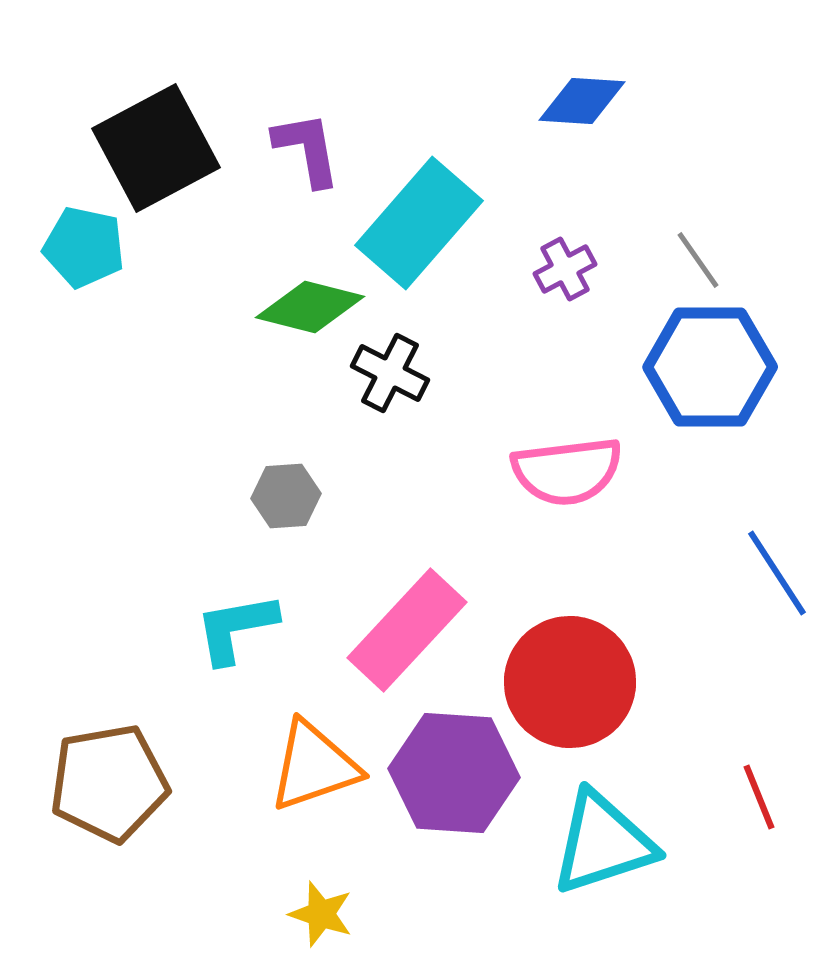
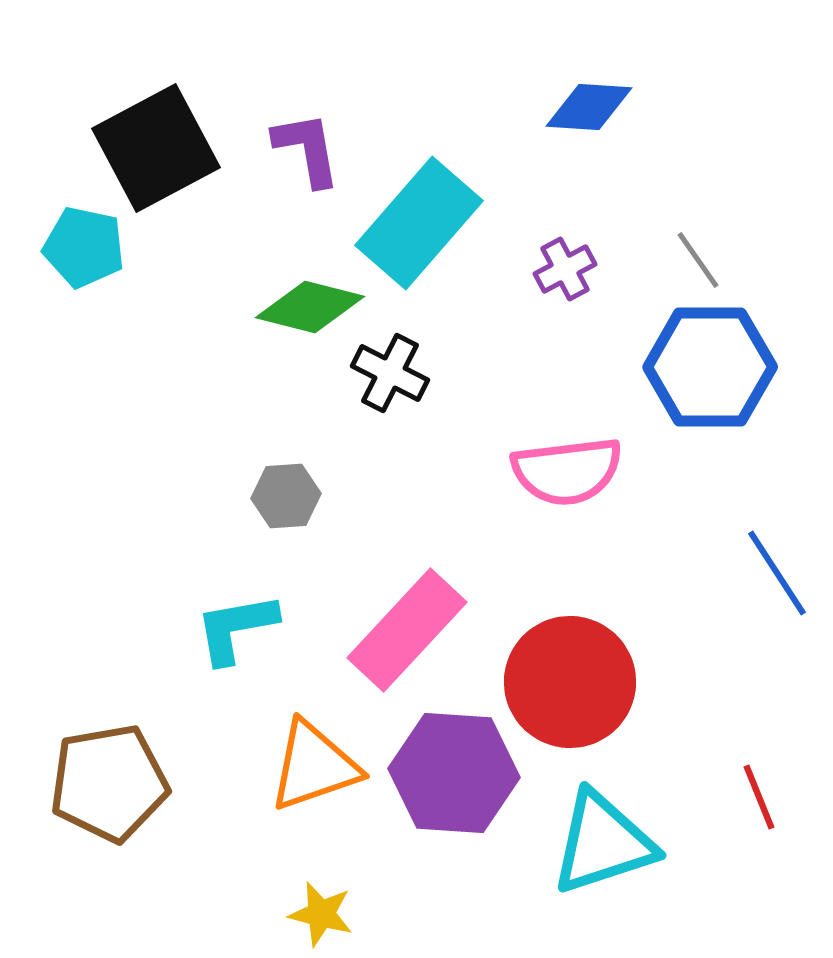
blue diamond: moved 7 px right, 6 px down
yellow star: rotated 4 degrees counterclockwise
